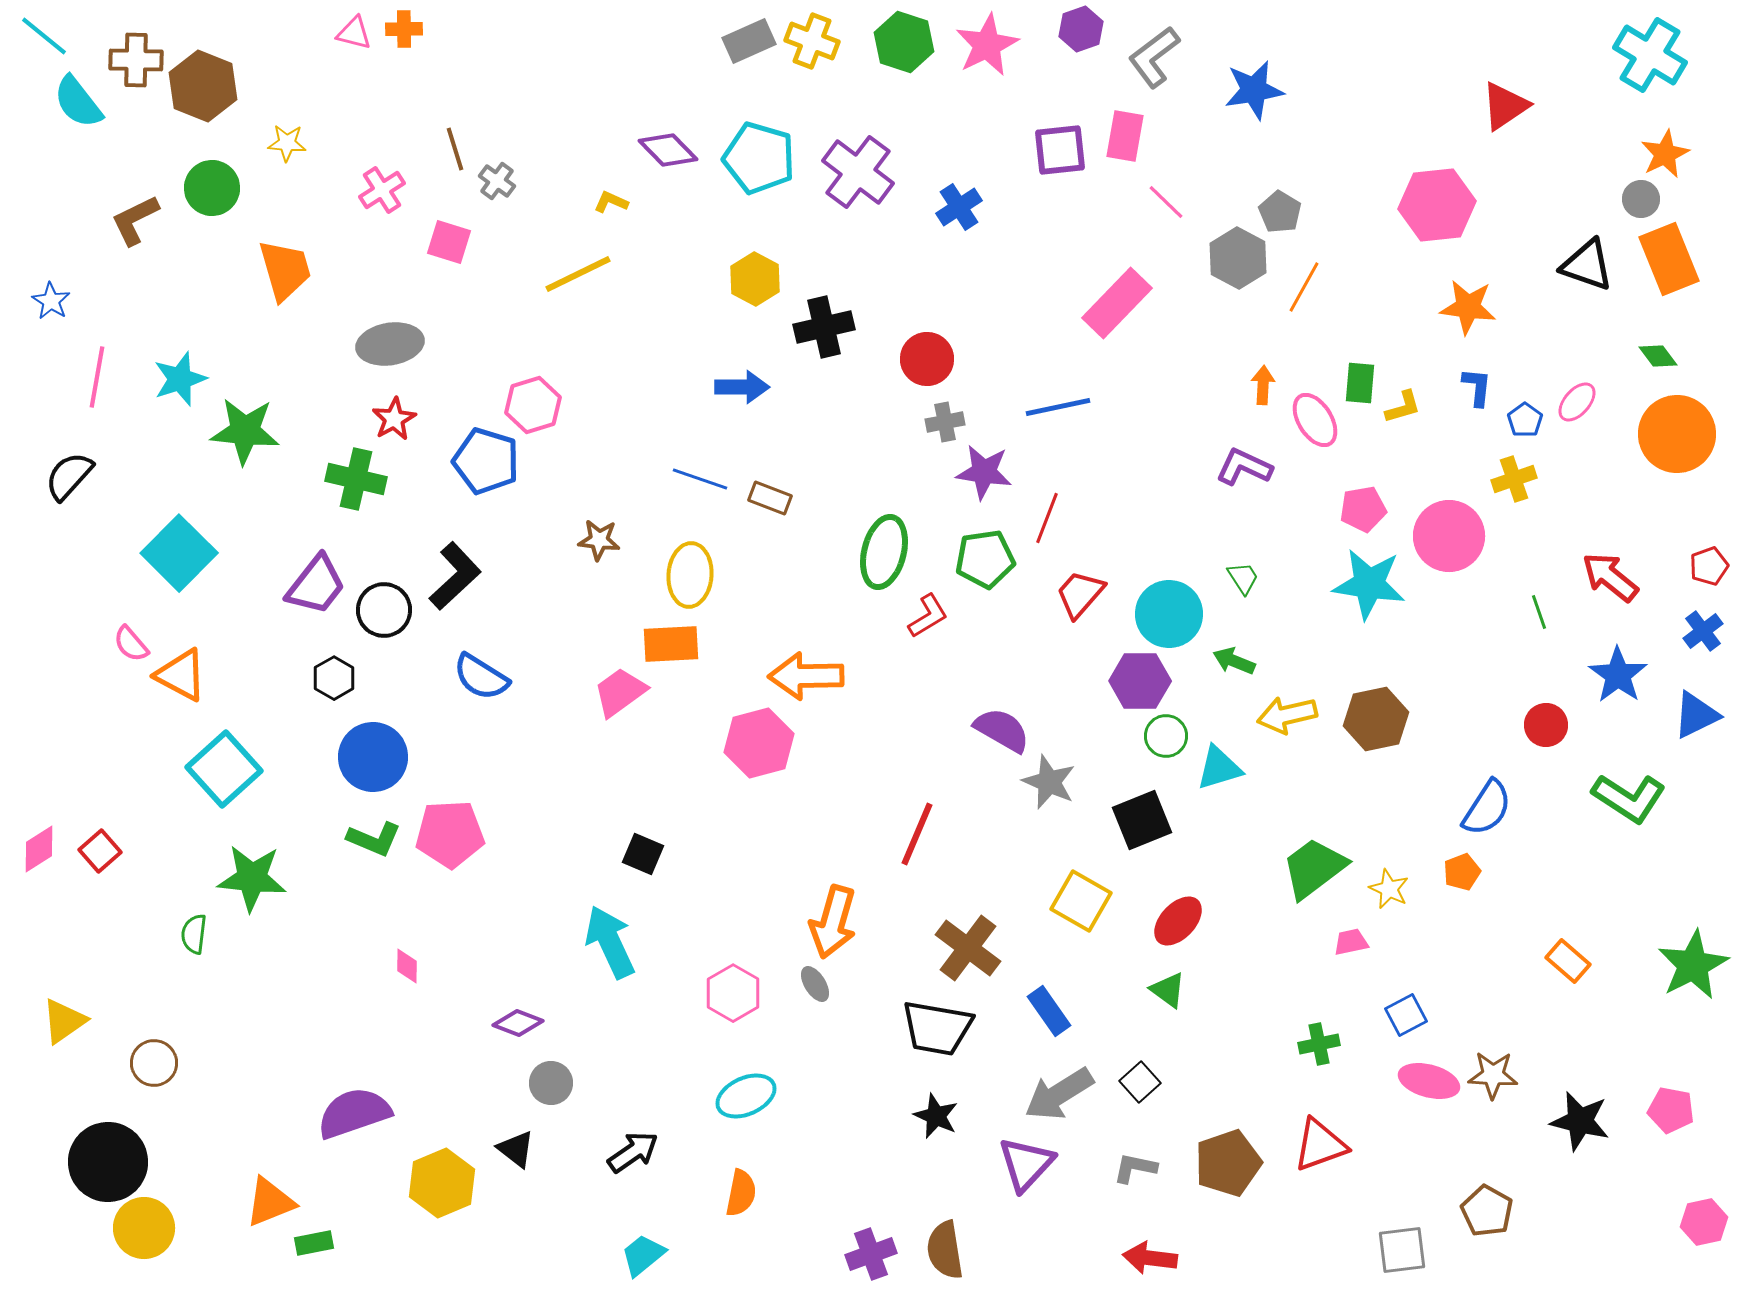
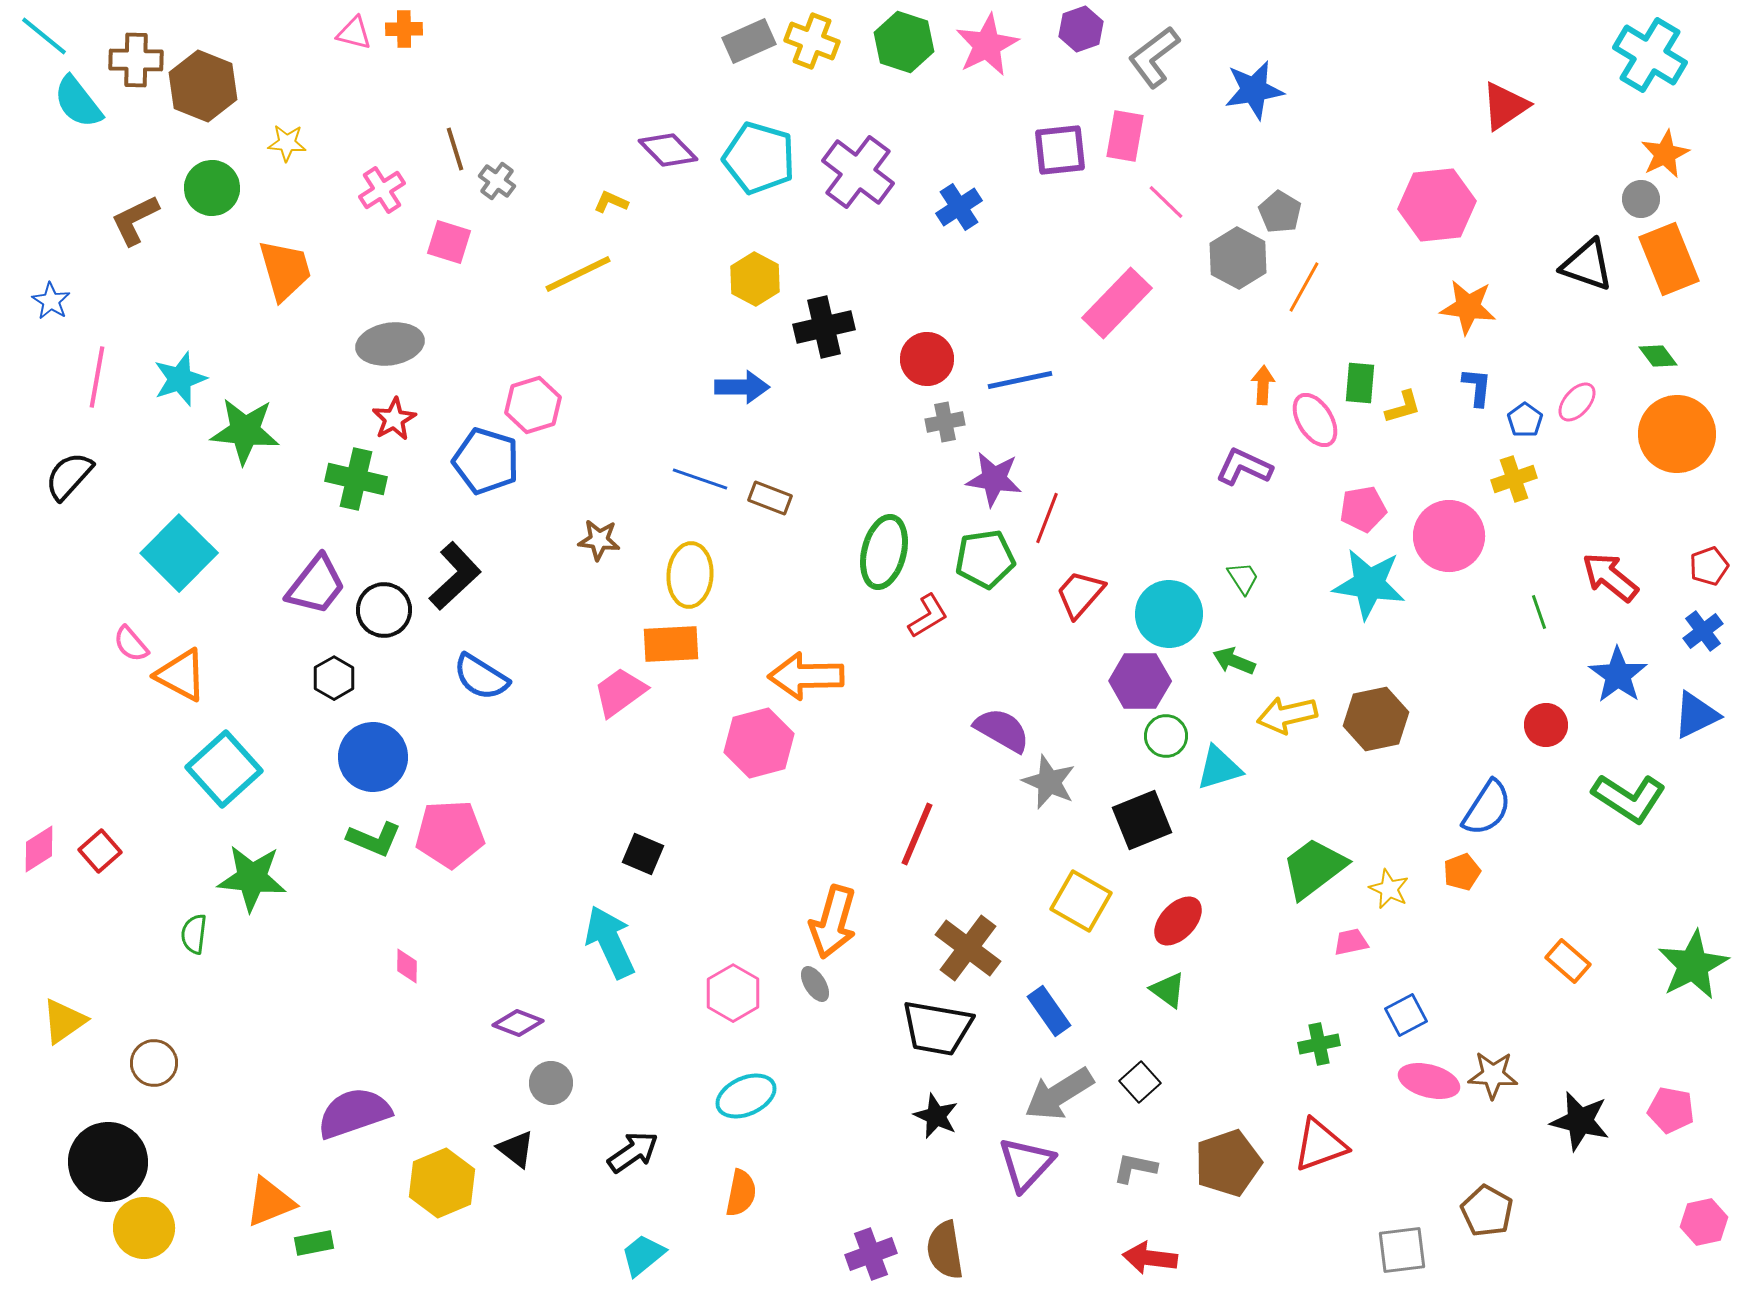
blue line at (1058, 407): moved 38 px left, 27 px up
purple star at (984, 472): moved 10 px right, 7 px down
